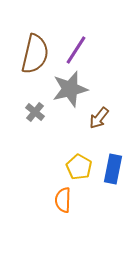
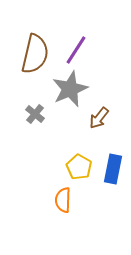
gray star: rotated 9 degrees counterclockwise
gray cross: moved 2 px down
